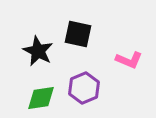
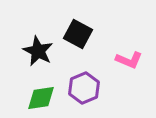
black square: rotated 16 degrees clockwise
